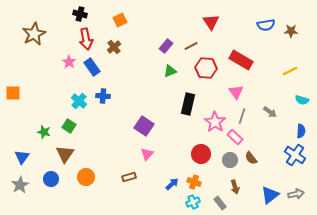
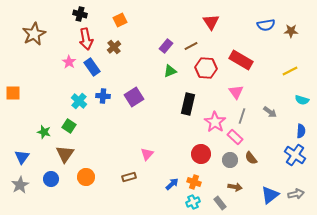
purple square at (144, 126): moved 10 px left, 29 px up; rotated 24 degrees clockwise
brown arrow at (235, 187): rotated 64 degrees counterclockwise
